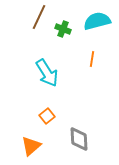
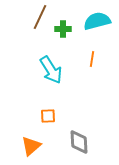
brown line: moved 1 px right
green cross: rotated 21 degrees counterclockwise
cyan arrow: moved 4 px right, 3 px up
orange square: moved 1 px right; rotated 35 degrees clockwise
gray diamond: moved 3 px down
